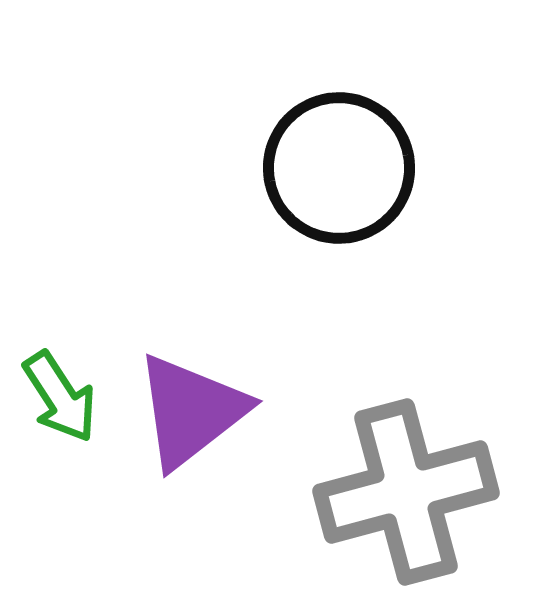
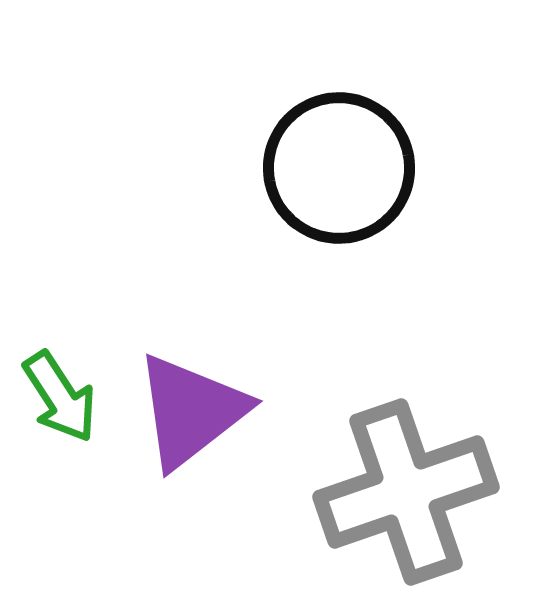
gray cross: rotated 4 degrees counterclockwise
